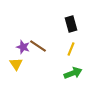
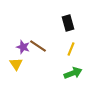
black rectangle: moved 3 px left, 1 px up
